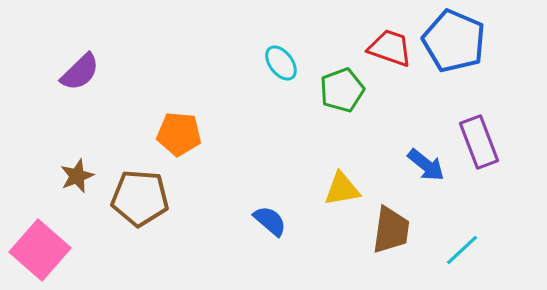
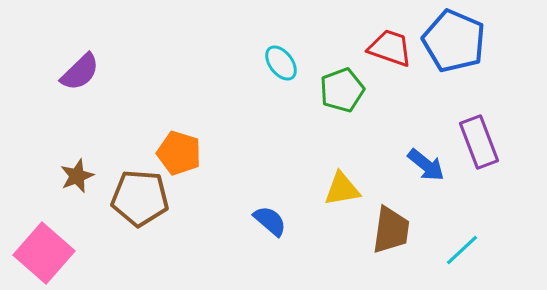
orange pentagon: moved 19 px down; rotated 12 degrees clockwise
pink square: moved 4 px right, 3 px down
